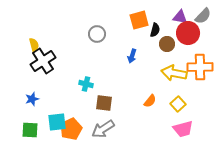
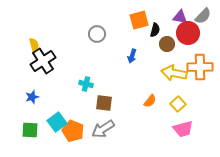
blue star: moved 2 px up
cyan square: rotated 30 degrees counterclockwise
orange pentagon: moved 2 px right, 2 px down; rotated 25 degrees counterclockwise
